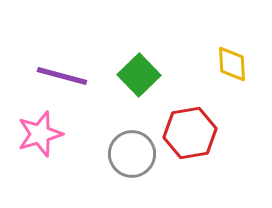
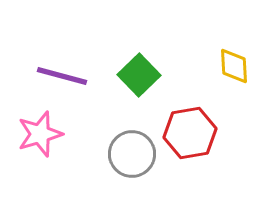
yellow diamond: moved 2 px right, 2 px down
